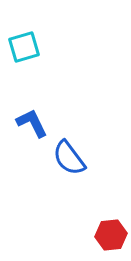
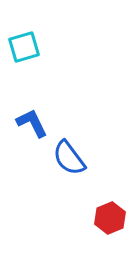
red hexagon: moved 1 px left, 17 px up; rotated 16 degrees counterclockwise
